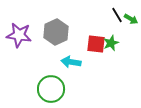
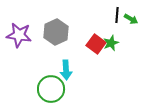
black line: rotated 35 degrees clockwise
red square: rotated 30 degrees clockwise
cyan arrow: moved 5 px left, 8 px down; rotated 102 degrees counterclockwise
